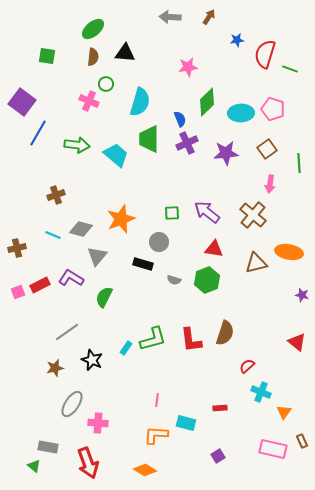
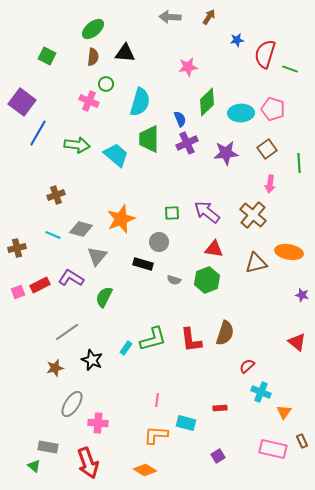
green square at (47, 56): rotated 18 degrees clockwise
